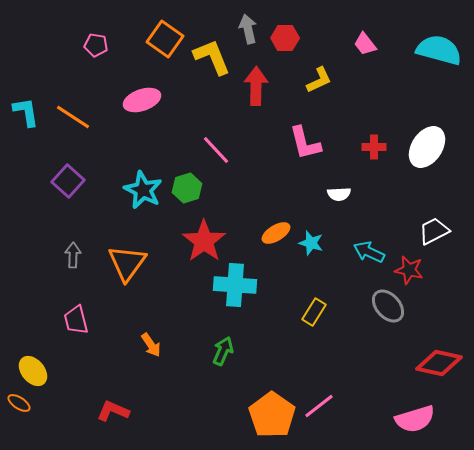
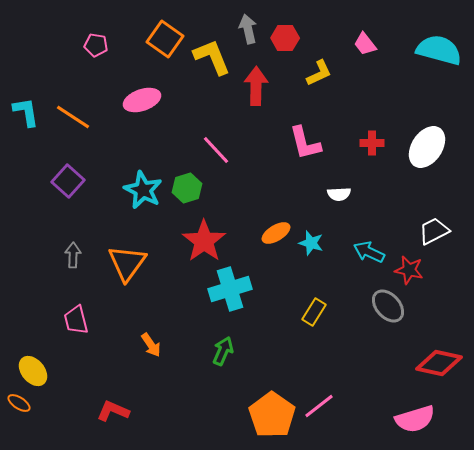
yellow L-shape at (319, 80): moved 7 px up
red cross at (374, 147): moved 2 px left, 4 px up
cyan cross at (235, 285): moved 5 px left, 4 px down; rotated 21 degrees counterclockwise
